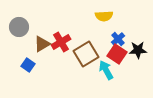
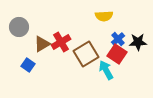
black star: moved 8 px up
